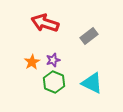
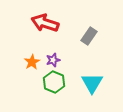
gray rectangle: rotated 18 degrees counterclockwise
cyan triangle: rotated 35 degrees clockwise
